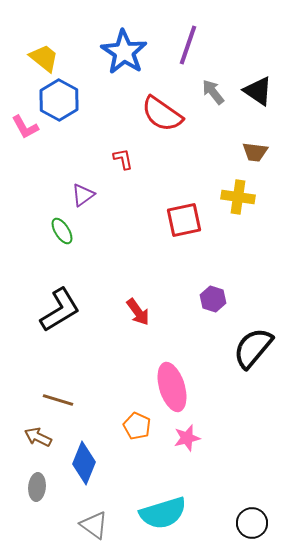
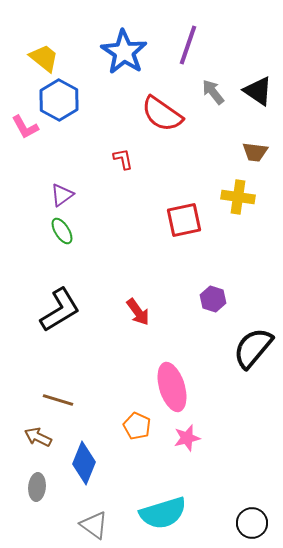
purple triangle: moved 21 px left
